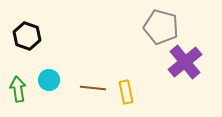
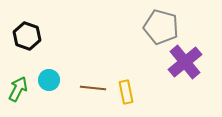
green arrow: rotated 35 degrees clockwise
